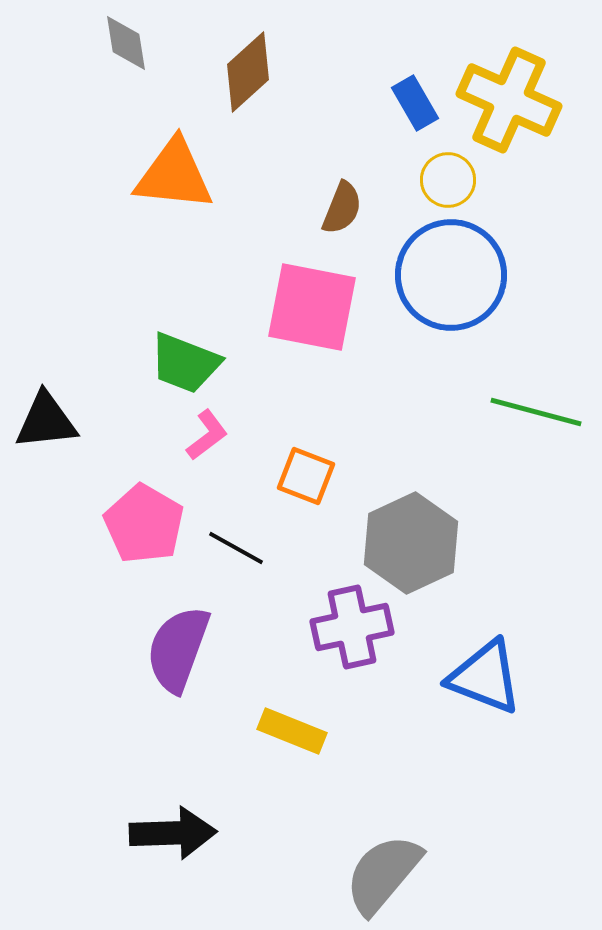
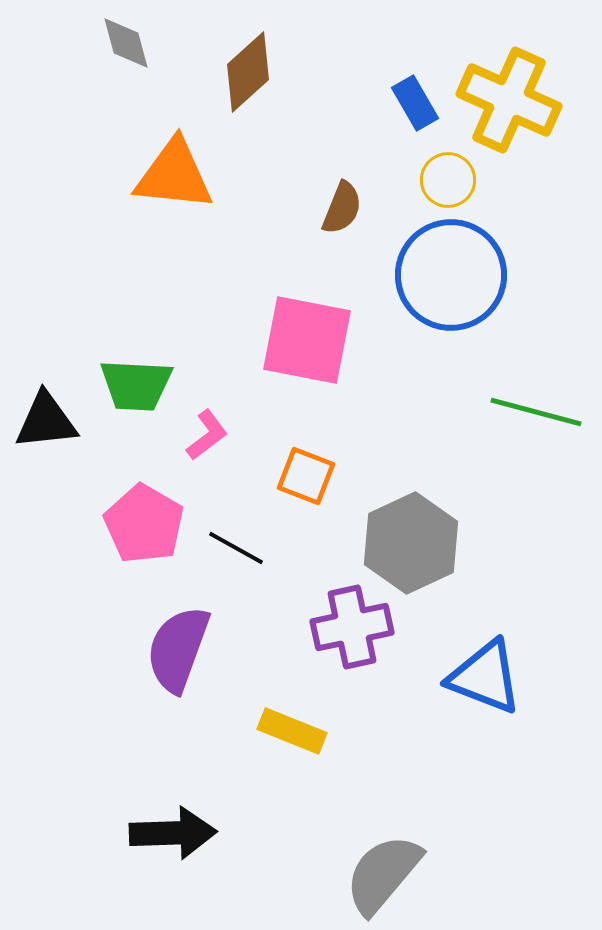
gray diamond: rotated 6 degrees counterclockwise
pink square: moved 5 px left, 33 px down
green trapezoid: moved 49 px left, 22 px down; rotated 18 degrees counterclockwise
